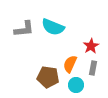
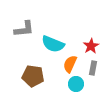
cyan semicircle: moved 17 px down
brown pentagon: moved 15 px left, 1 px up
cyan circle: moved 1 px up
